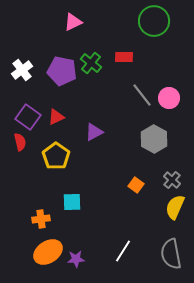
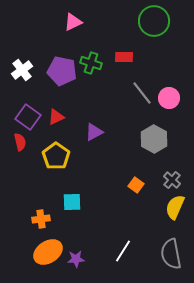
green cross: rotated 20 degrees counterclockwise
gray line: moved 2 px up
